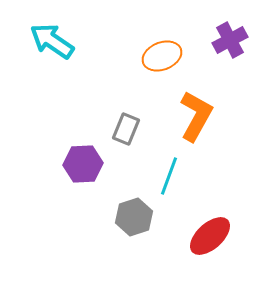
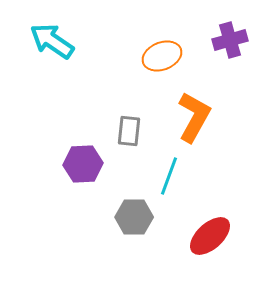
purple cross: rotated 12 degrees clockwise
orange L-shape: moved 2 px left, 1 px down
gray rectangle: moved 3 px right, 2 px down; rotated 16 degrees counterclockwise
gray hexagon: rotated 18 degrees clockwise
